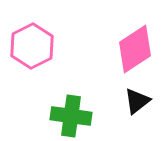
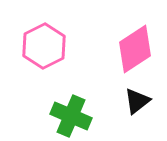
pink hexagon: moved 12 px right
green cross: rotated 15 degrees clockwise
